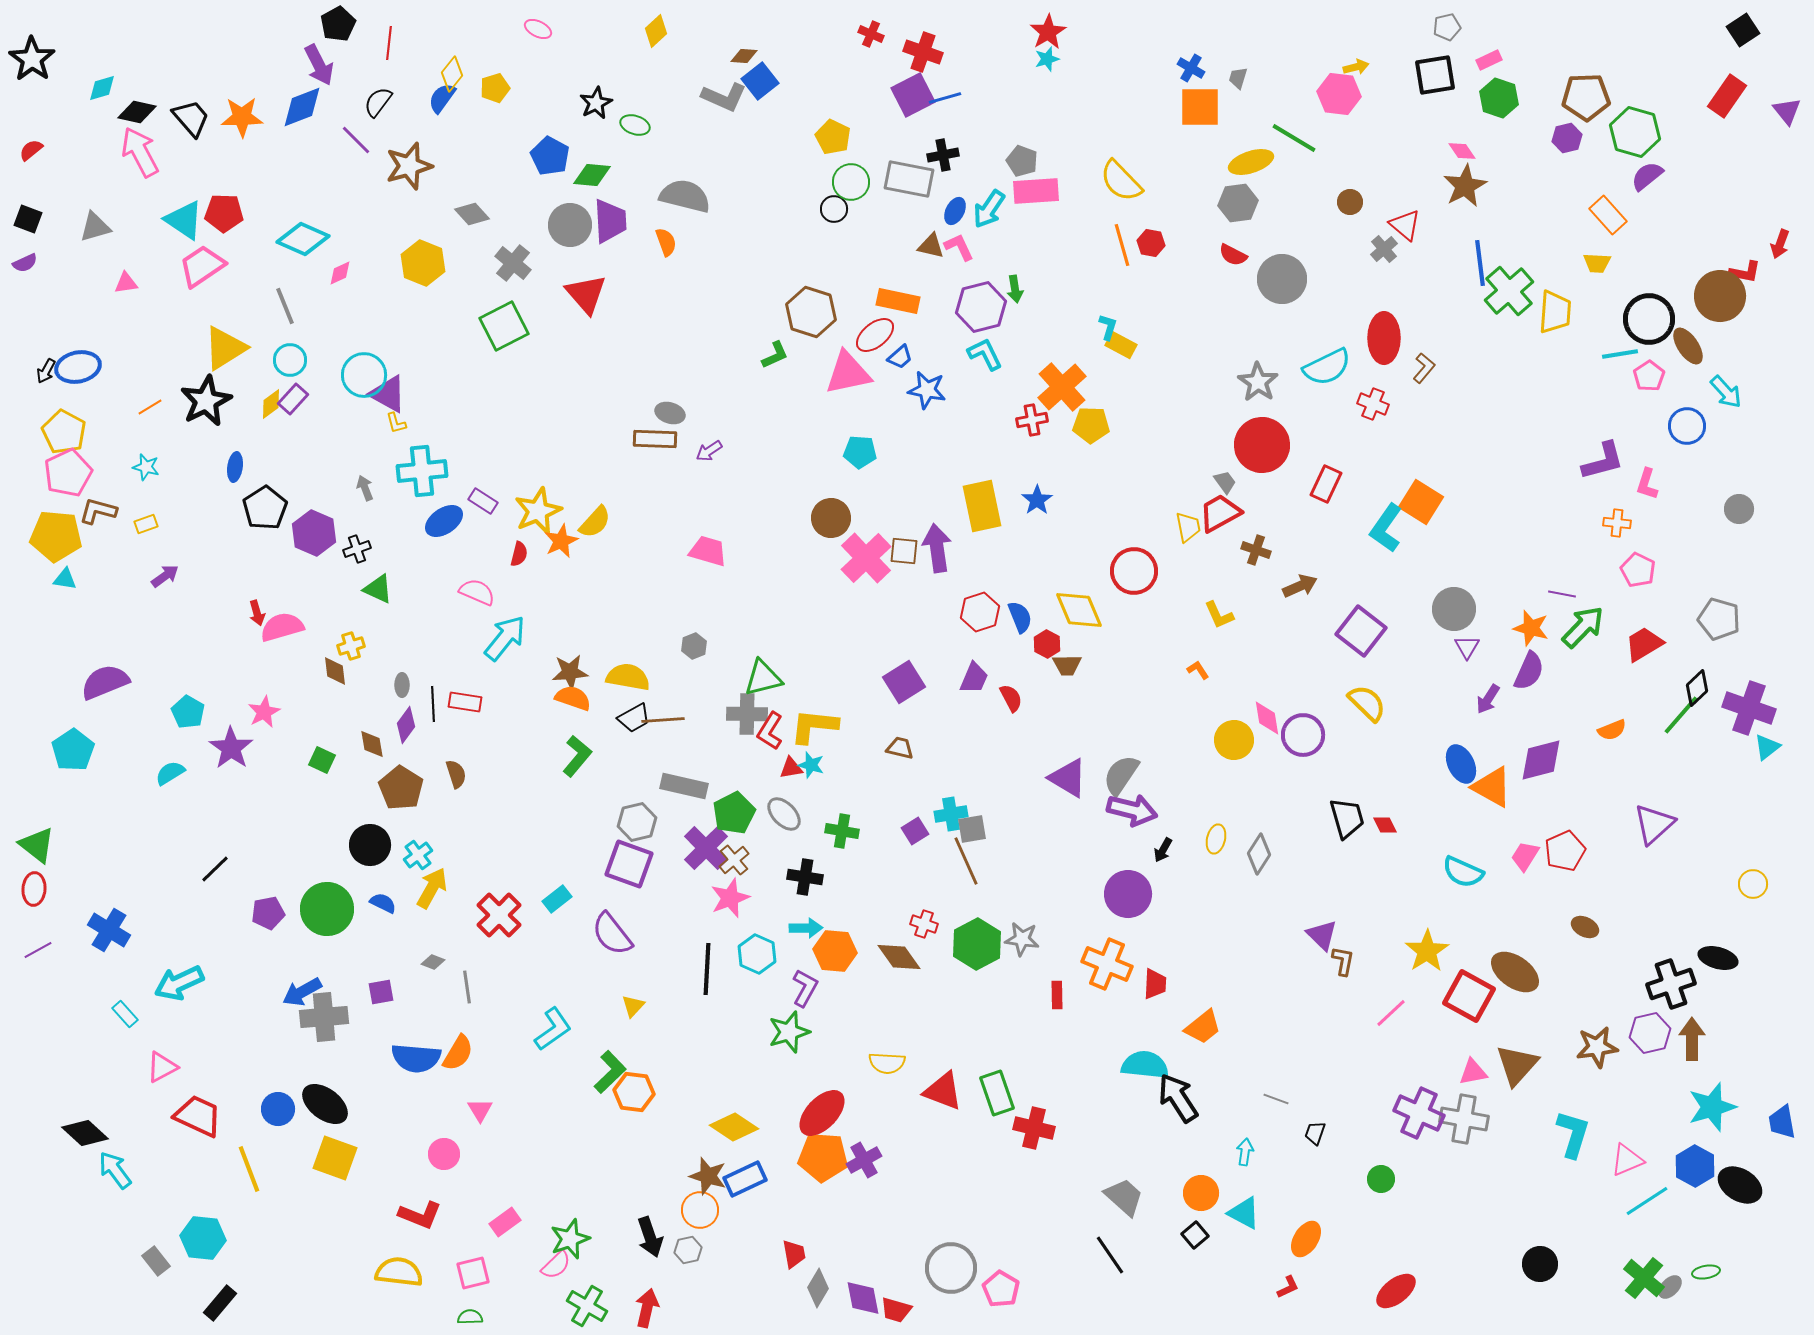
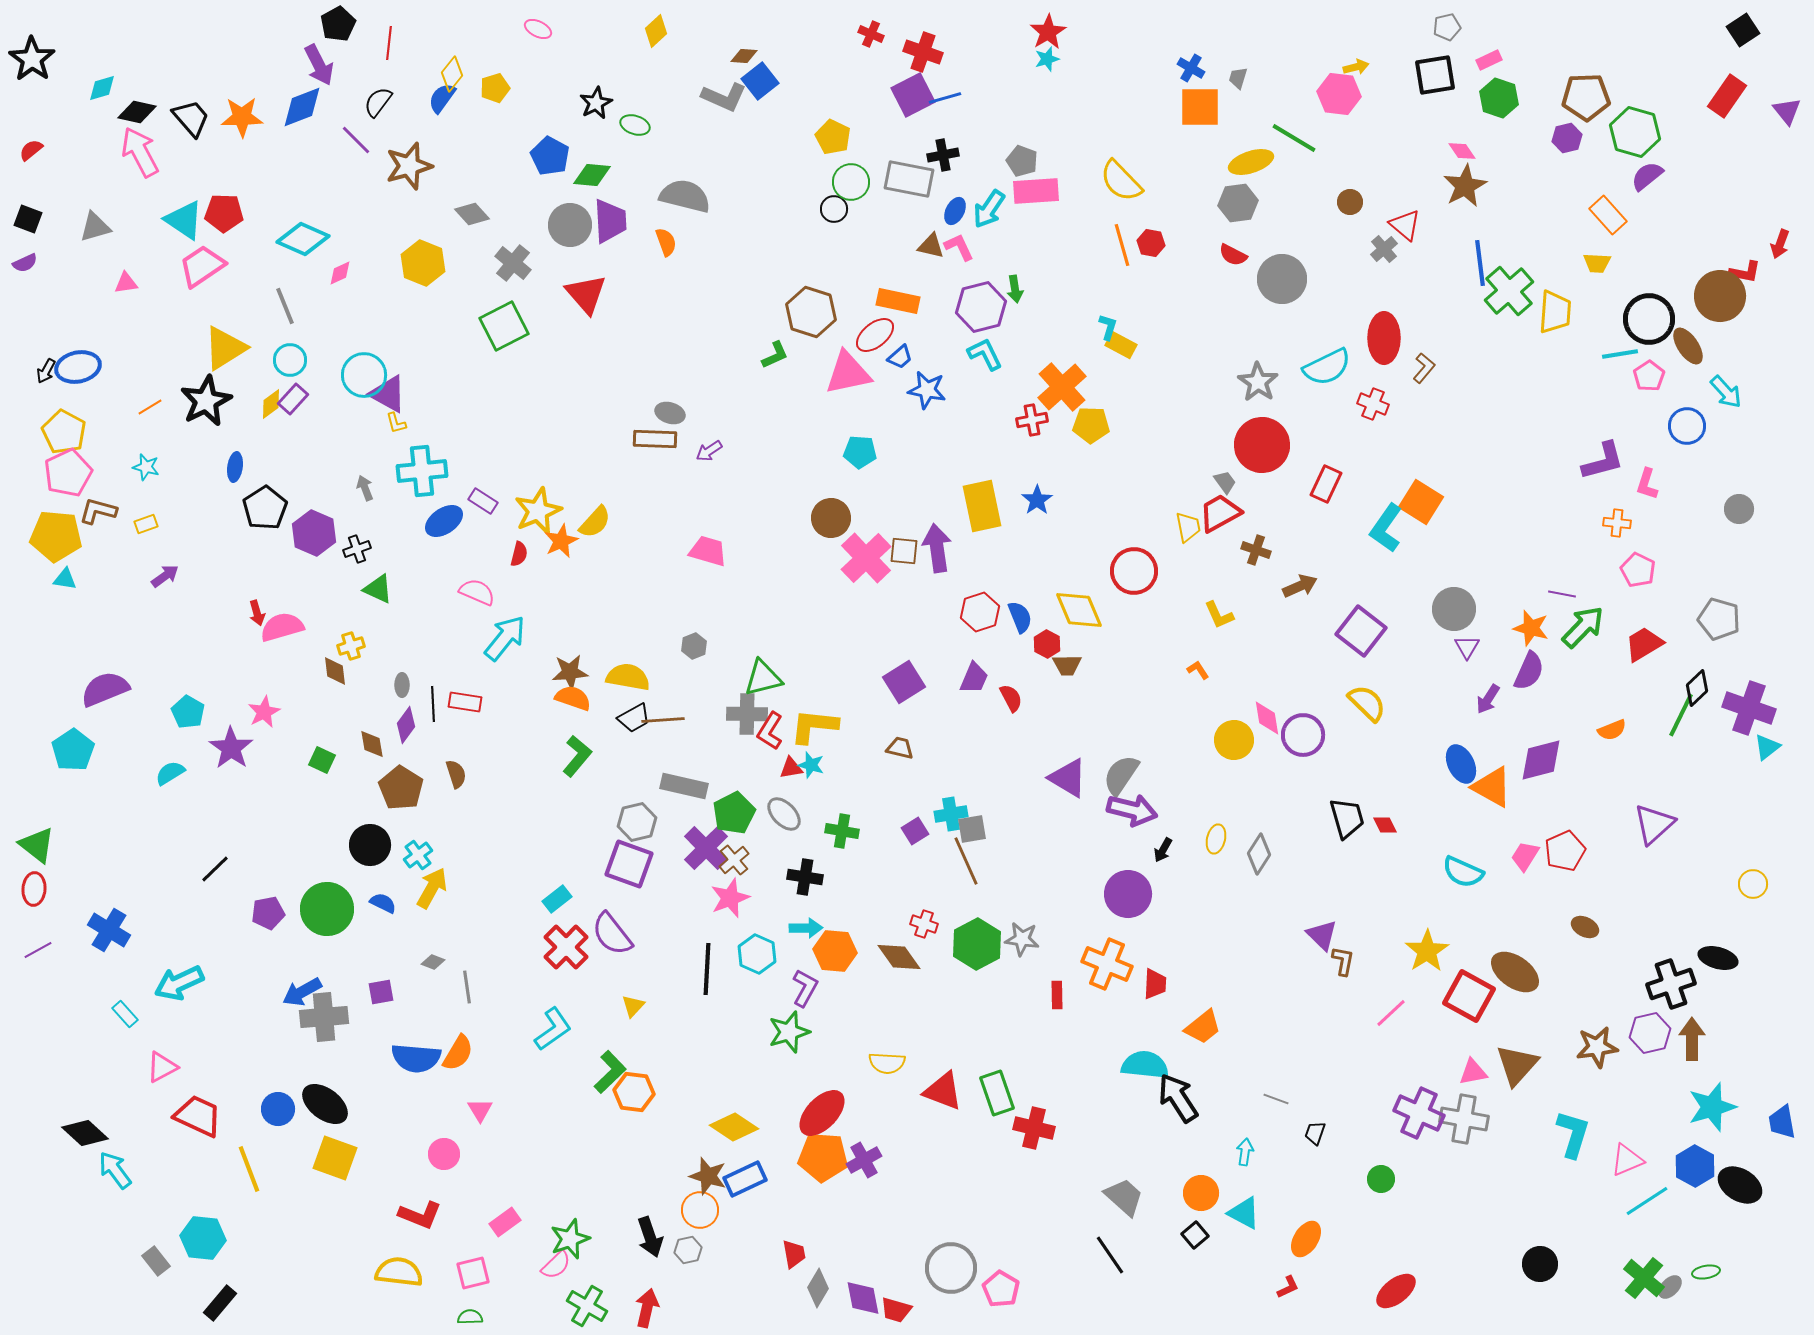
purple semicircle at (105, 682): moved 7 px down
green line at (1681, 715): rotated 15 degrees counterclockwise
red cross at (499, 915): moved 67 px right, 32 px down
